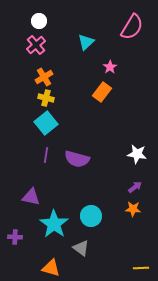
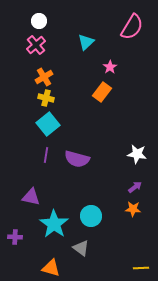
cyan square: moved 2 px right, 1 px down
